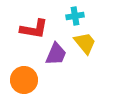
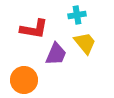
cyan cross: moved 2 px right, 1 px up
